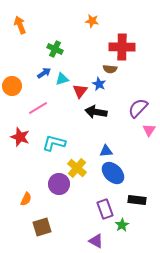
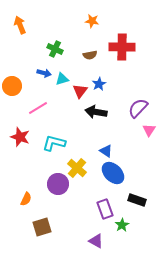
brown semicircle: moved 20 px left, 14 px up; rotated 16 degrees counterclockwise
blue arrow: rotated 48 degrees clockwise
blue star: rotated 16 degrees clockwise
blue triangle: rotated 40 degrees clockwise
purple circle: moved 1 px left
black rectangle: rotated 12 degrees clockwise
